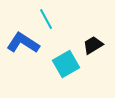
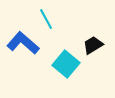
blue L-shape: rotated 8 degrees clockwise
cyan square: rotated 20 degrees counterclockwise
